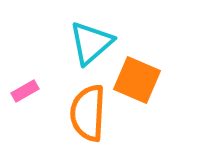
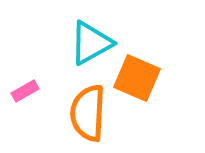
cyan triangle: rotated 12 degrees clockwise
orange square: moved 2 px up
